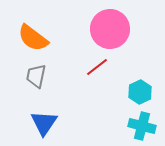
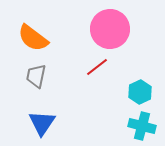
blue triangle: moved 2 px left
